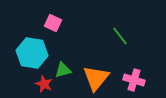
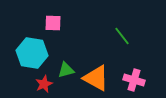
pink square: rotated 24 degrees counterclockwise
green line: moved 2 px right
green triangle: moved 3 px right
orange triangle: rotated 40 degrees counterclockwise
red star: rotated 24 degrees clockwise
